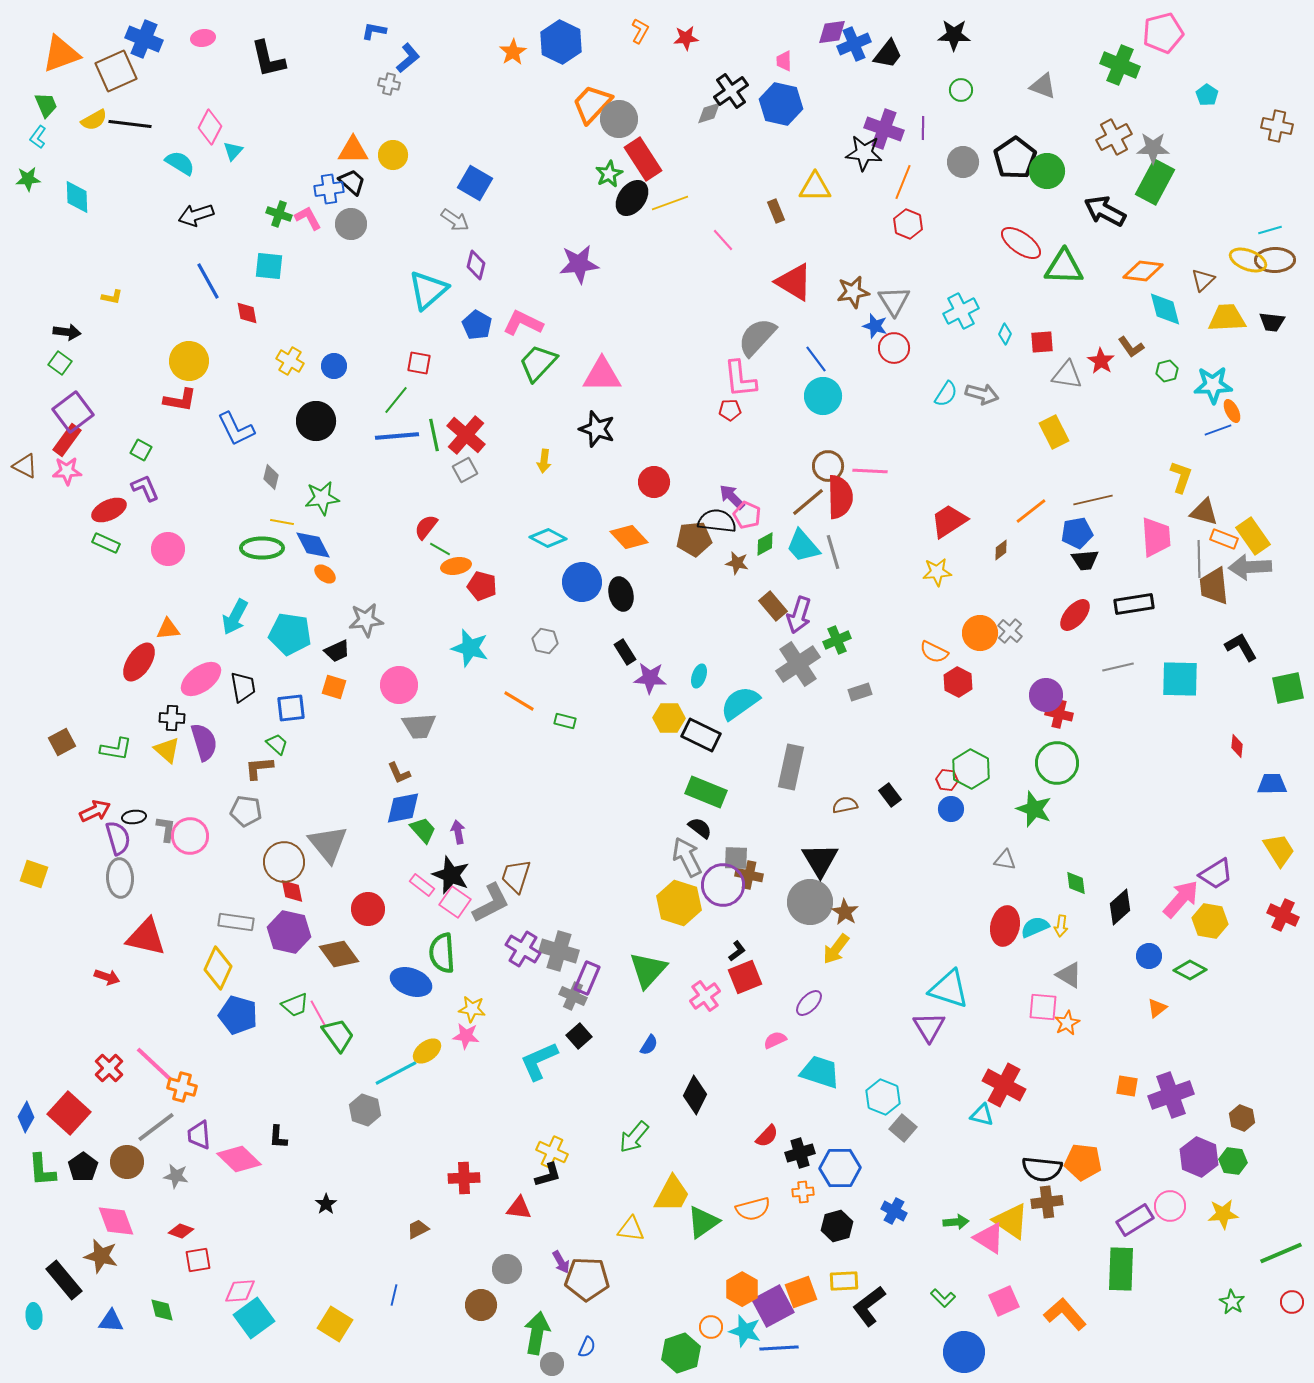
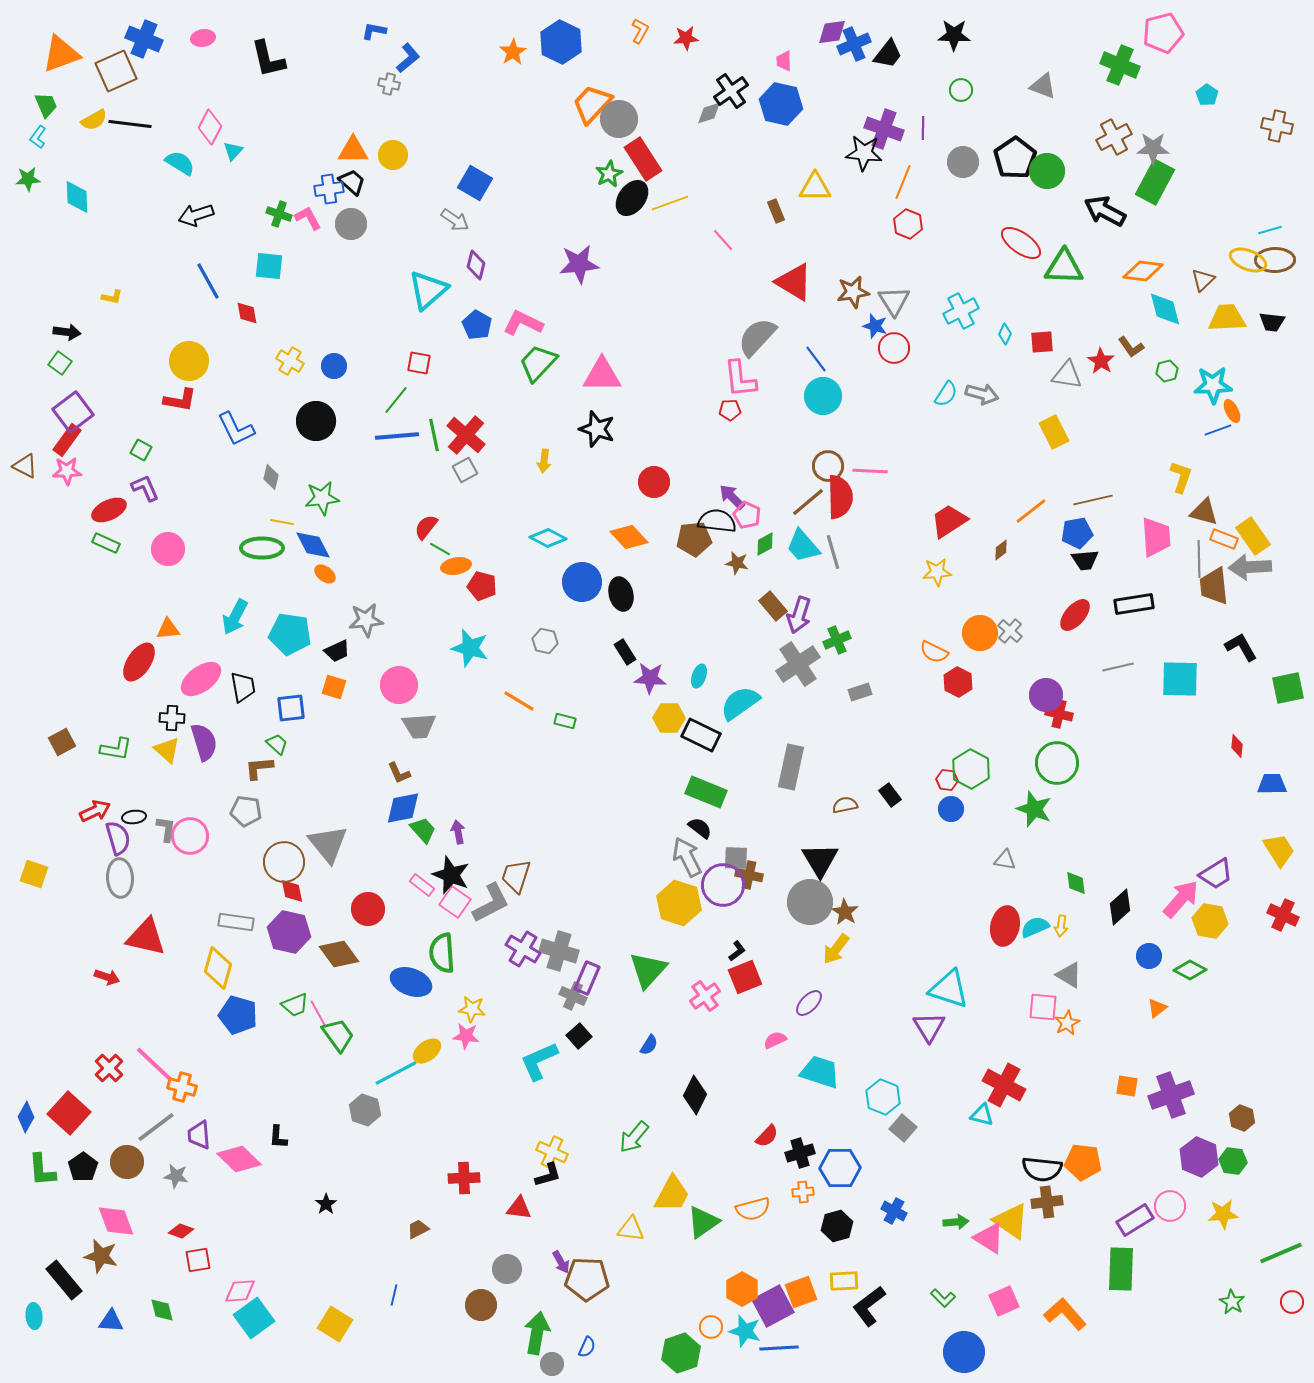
yellow diamond at (218, 968): rotated 9 degrees counterclockwise
